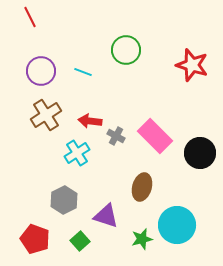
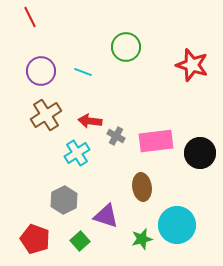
green circle: moved 3 px up
pink rectangle: moved 1 px right, 5 px down; rotated 52 degrees counterclockwise
brown ellipse: rotated 24 degrees counterclockwise
